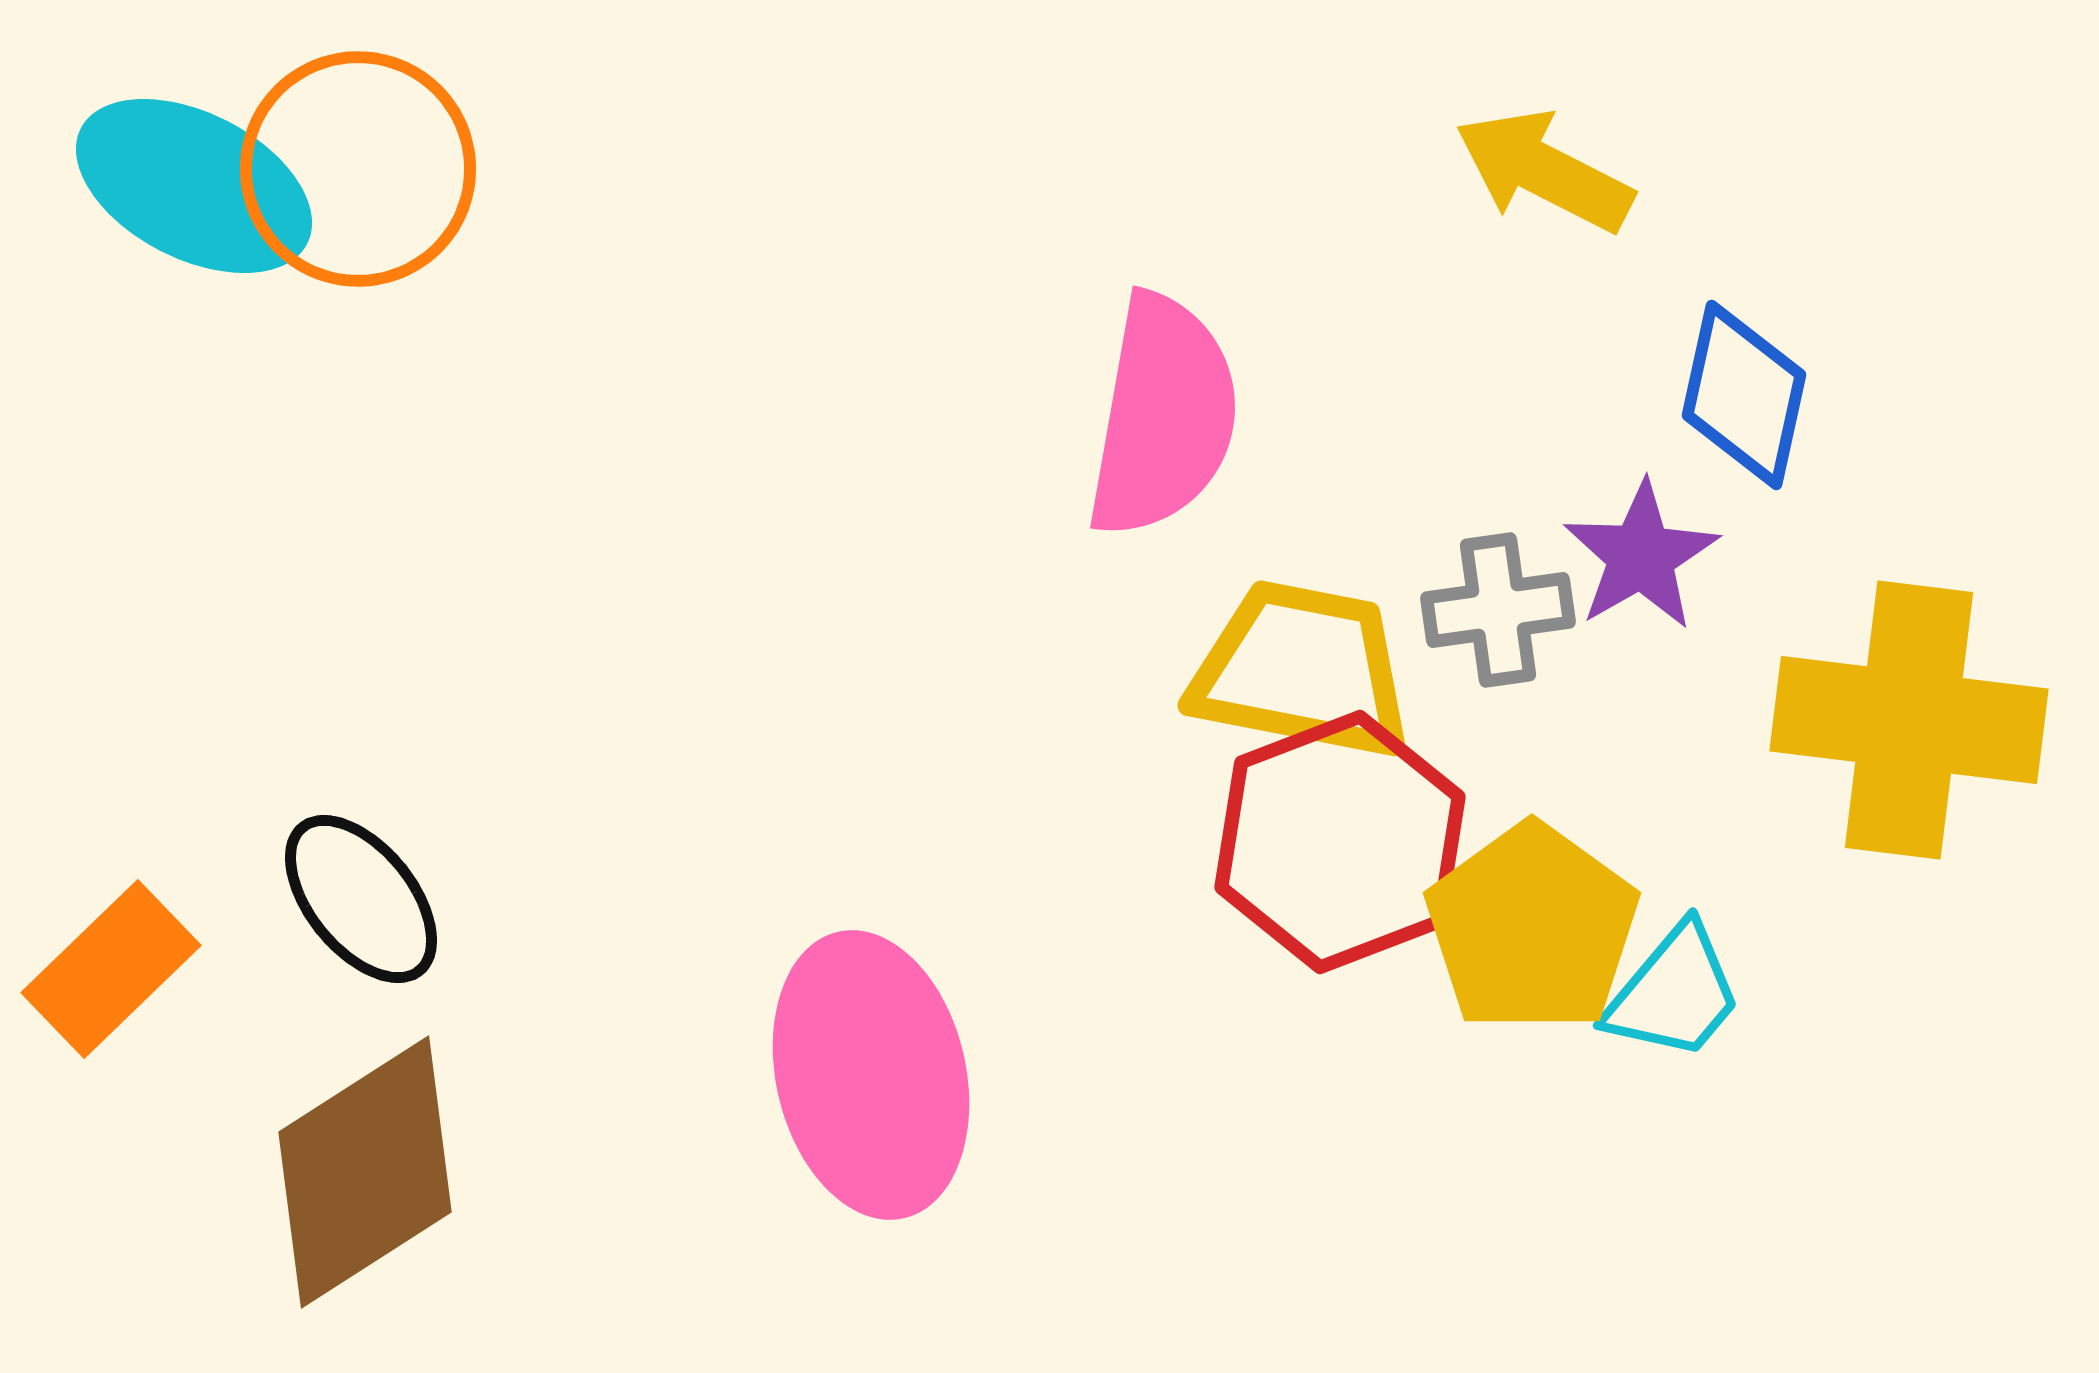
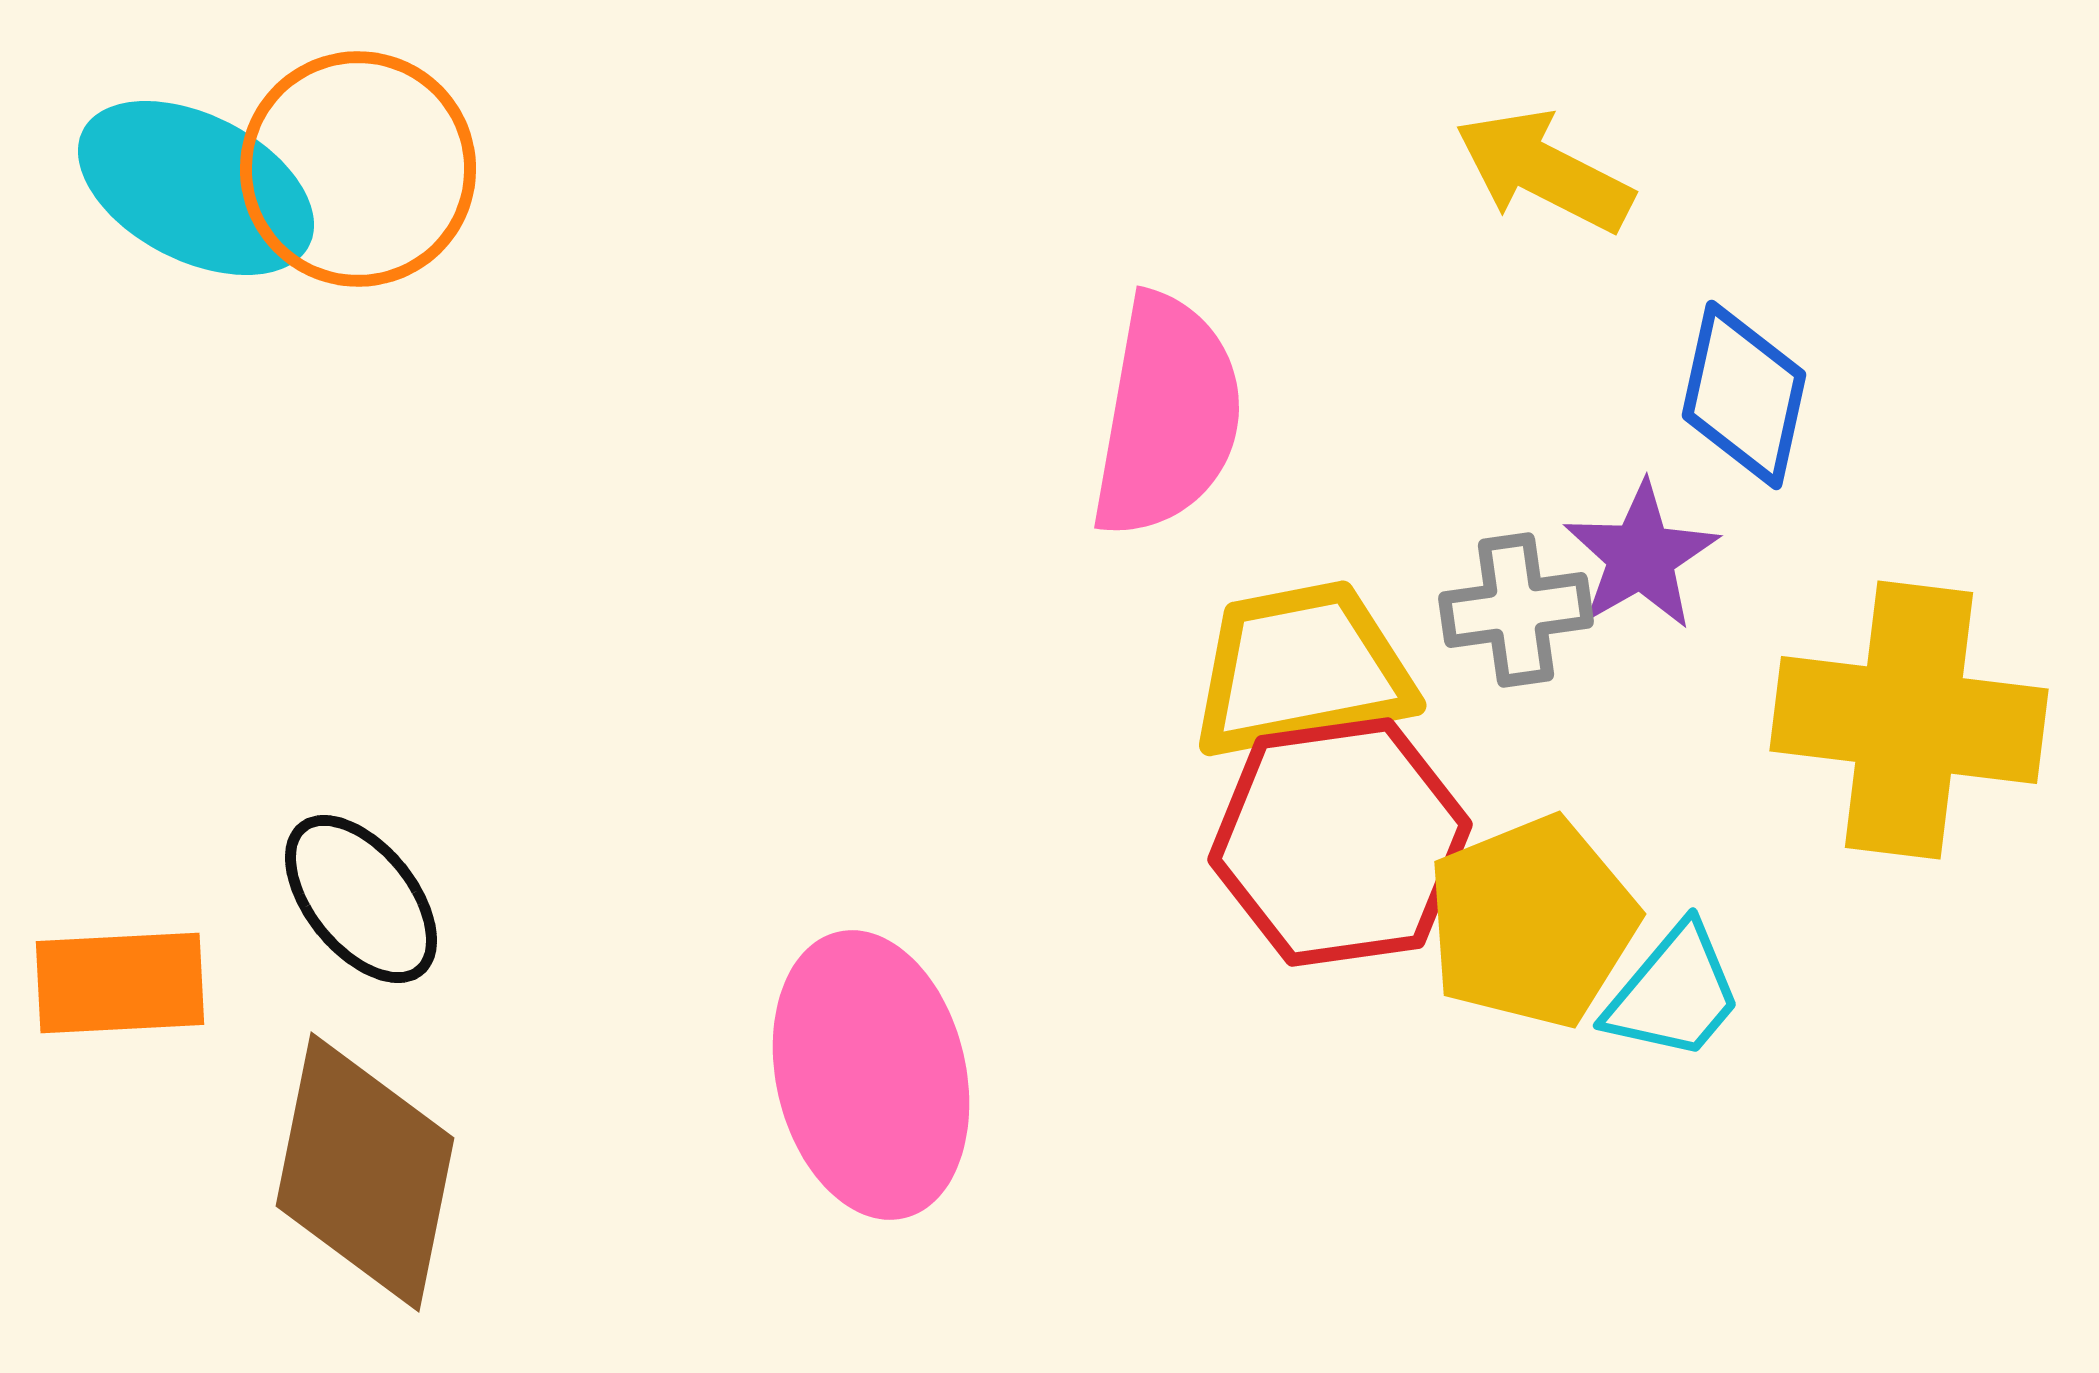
cyan ellipse: moved 2 px right, 2 px down
pink semicircle: moved 4 px right
gray cross: moved 18 px right
yellow trapezoid: rotated 22 degrees counterclockwise
red hexagon: rotated 13 degrees clockwise
yellow pentagon: moved 6 px up; rotated 14 degrees clockwise
orange rectangle: moved 9 px right, 14 px down; rotated 41 degrees clockwise
brown diamond: rotated 46 degrees counterclockwise
